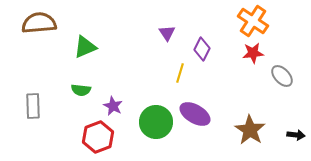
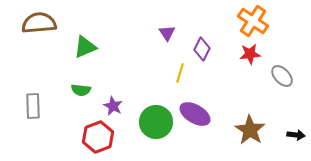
red star: moved 3 px left, 1 px down
